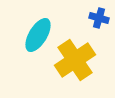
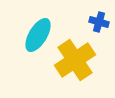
blue cross: moved 4 px down
